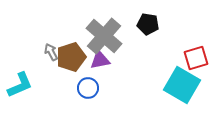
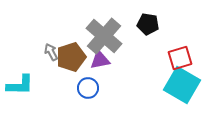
red square: moved 16 px left
cyan L-shape: rotated 24 degrees clockwise
